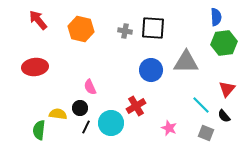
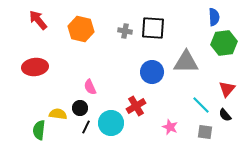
blue semicircle: moved 2 px left
blue circle: moved 1 px right, 2 px down
black semicircle: moved 1 px right, 1 px up
pink star: moved 1 px right, 1 px up
gray square: moved 1 px left, 1 px up; rotated 14 degrees counterclockwise
